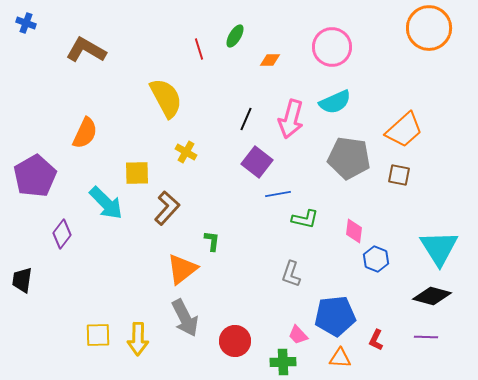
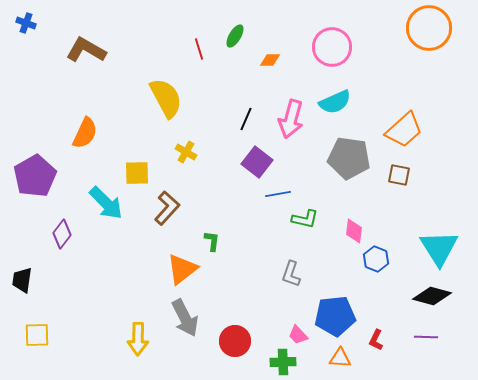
yellow square at (98, 335): moved 61 px left
